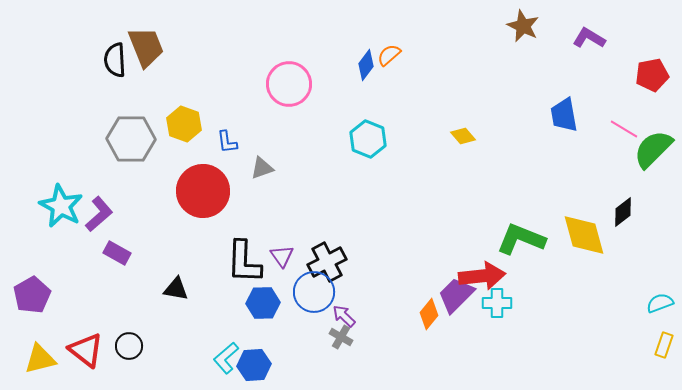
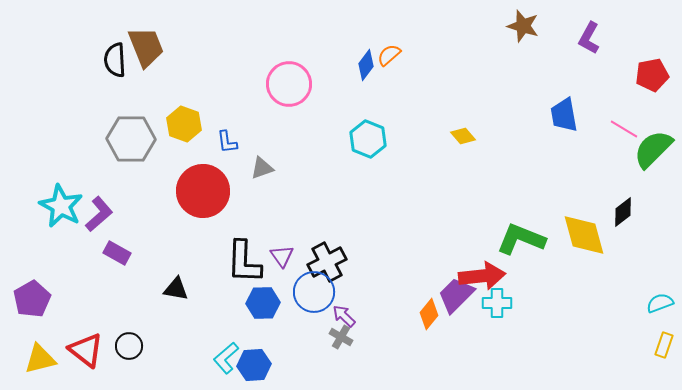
brown star at (523, 26): rotated 8 degrees counterclockwise
purple L-shape at (589, 38): rotated 92 degrees counterclockwise
purple pentagon at (32, 295): moved 4 px down
